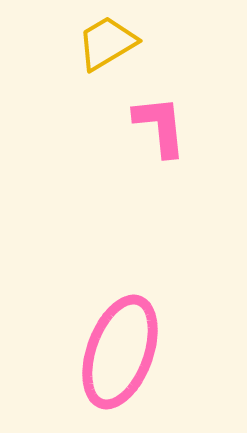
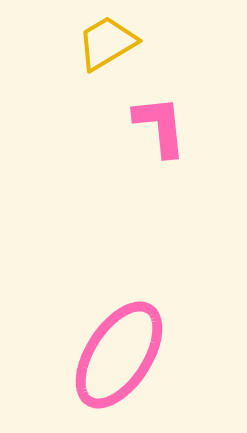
pink ellipse: moved 1 px left, 3 px down; rotated 13 degrees clockwise
